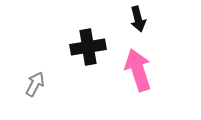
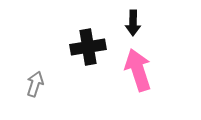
black arrow: moved 5 px left, 4 px down; rotated 15 degrees clockwise
gray arrow: rotated 10 degrees counterclockwise
